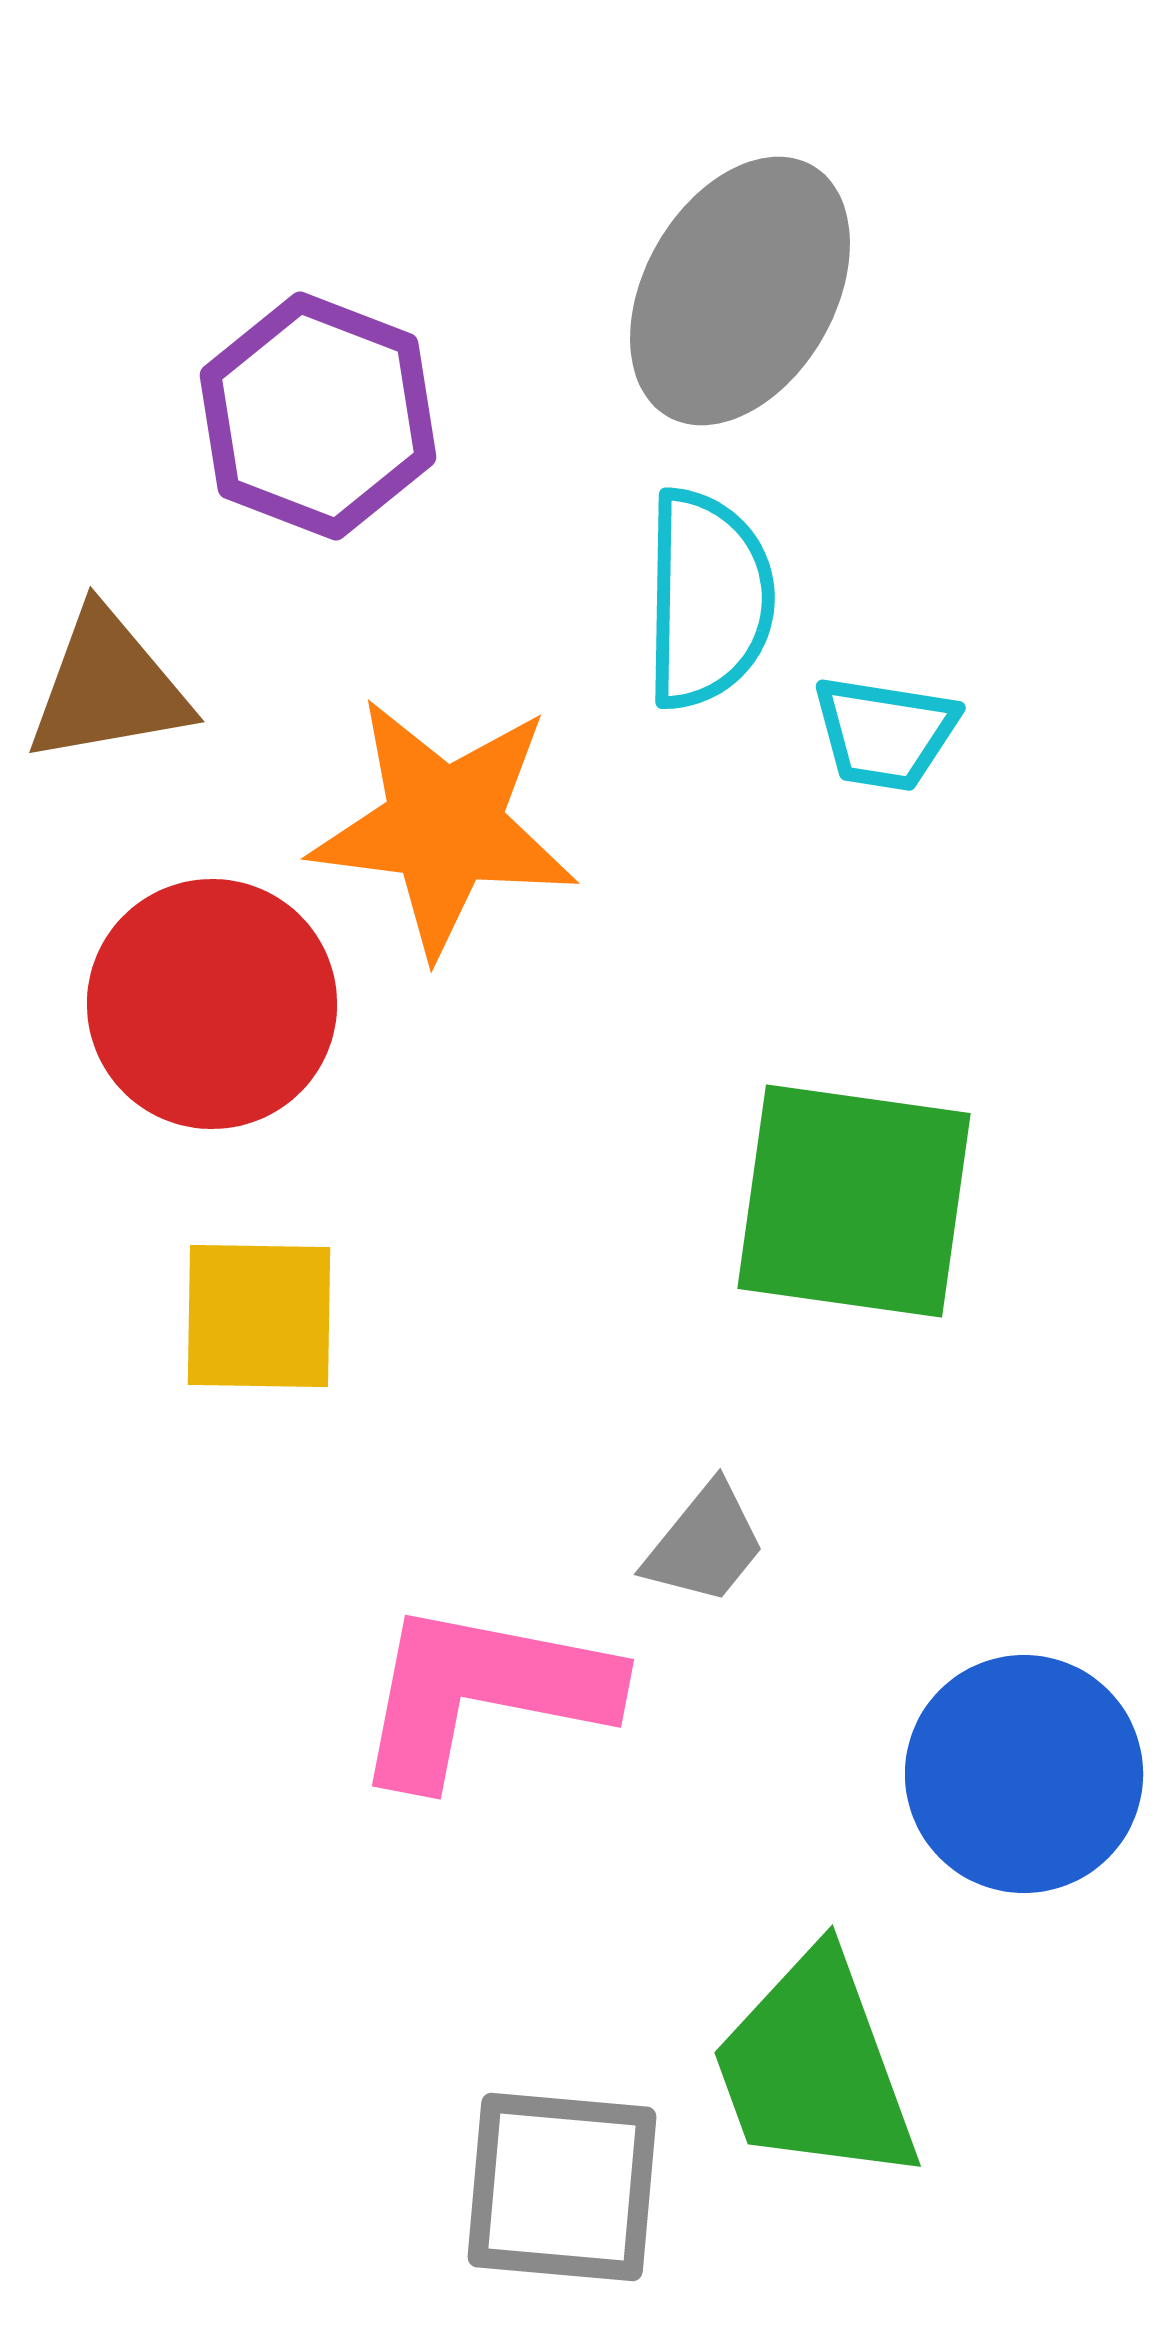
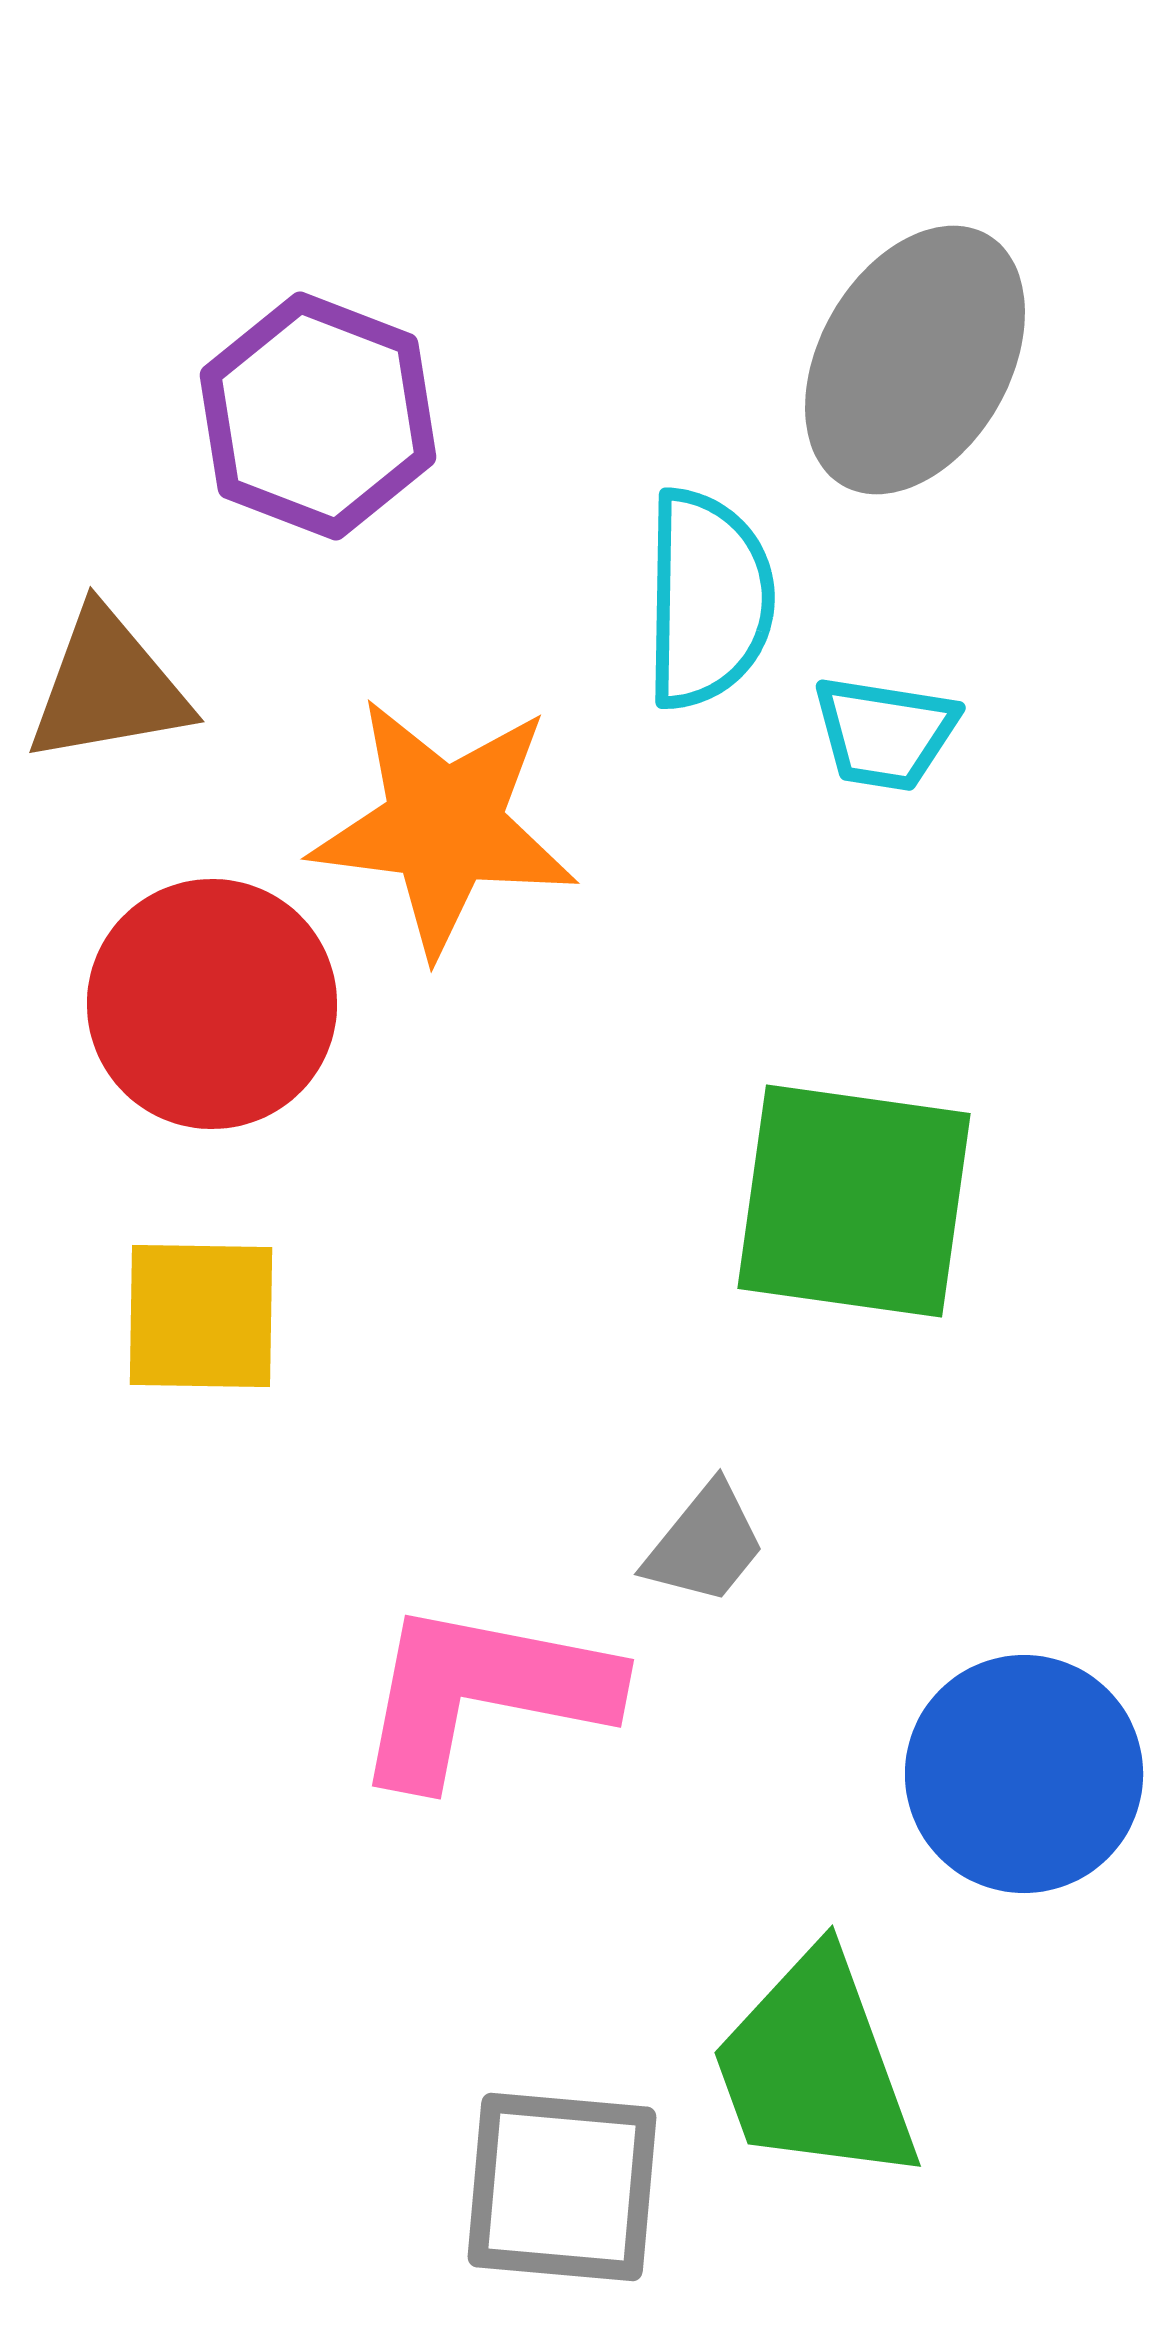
gray ellipse: moved 175 px right, 69 px down
yellow square: moved 58 px left
